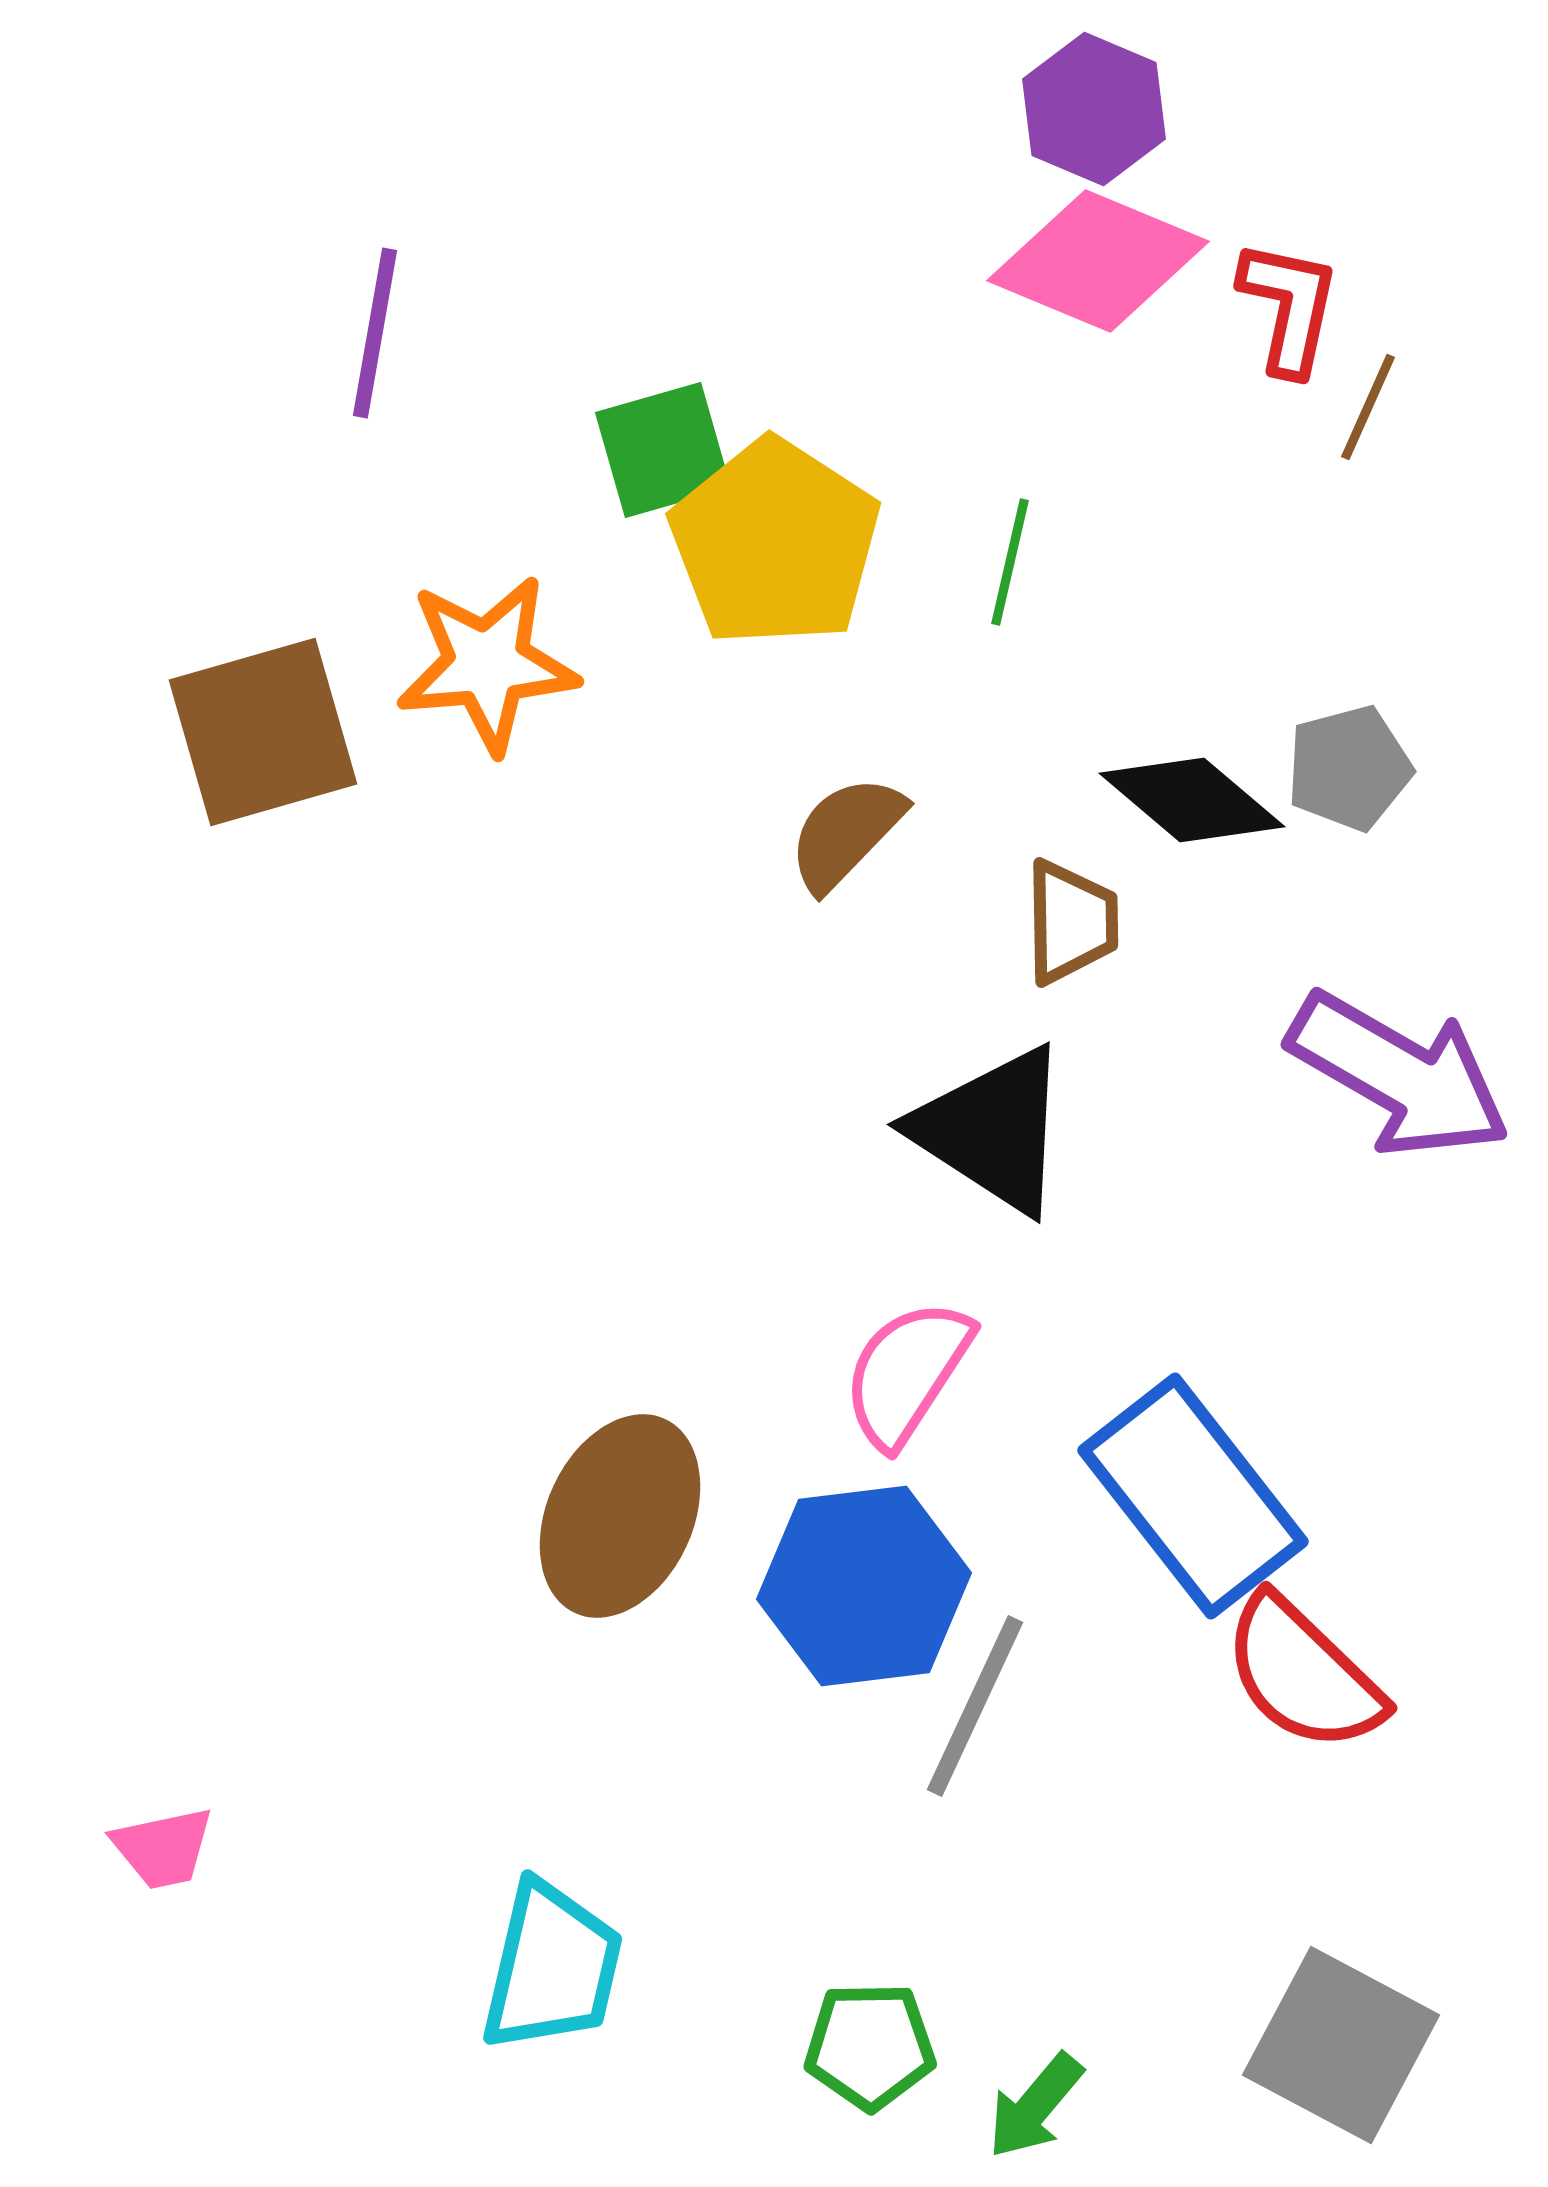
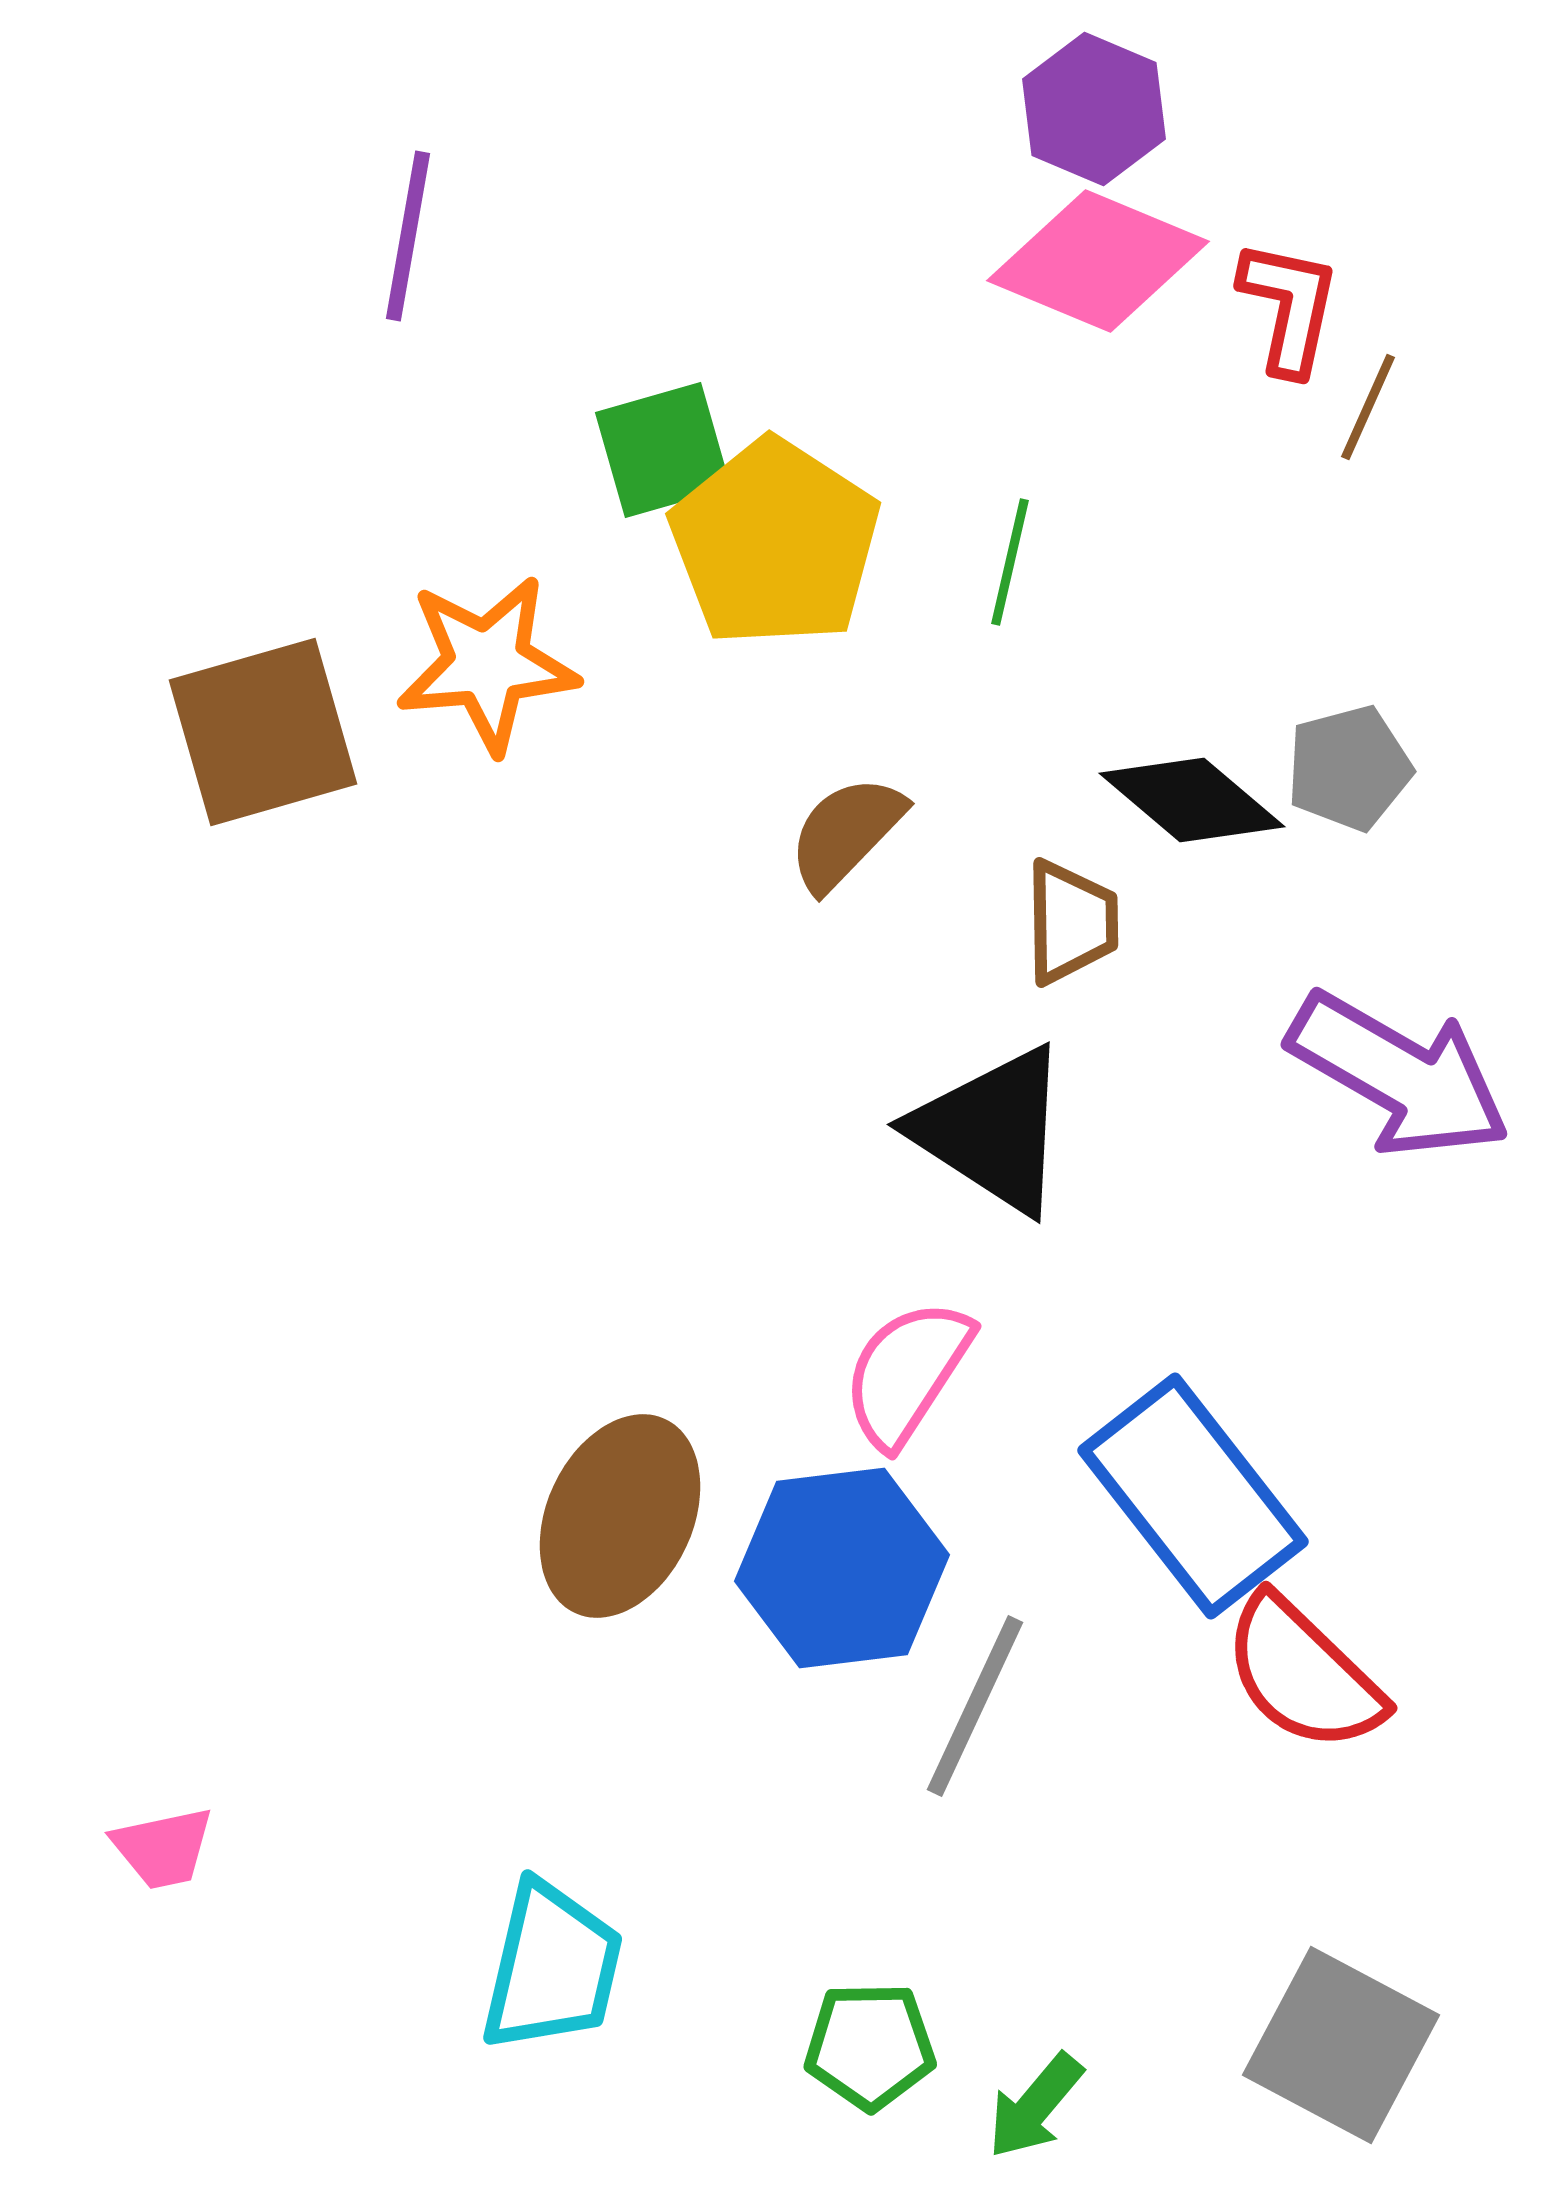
purple line: moved 33 px right, 97 px up
blue hexagon: moved 22 px left, 18 px up
